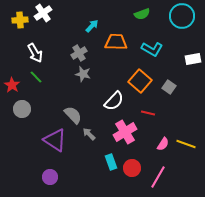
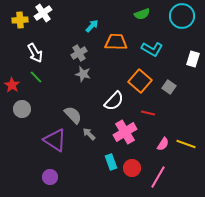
white rectangle: rotated 63 degrees counterclockwise
